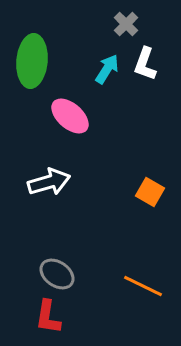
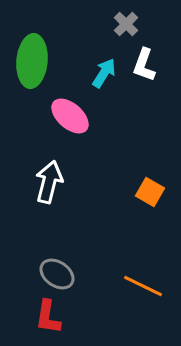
white L-shape: moved 1 px left, 1 px down
cyan arrow: moved 3 px left, 4 px down
white arrow: rotated 60 degrees counterclockwise
